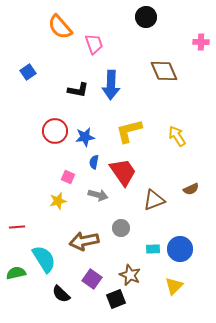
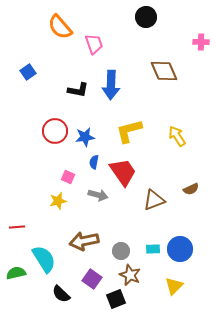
gray circle: moved 23 px down
